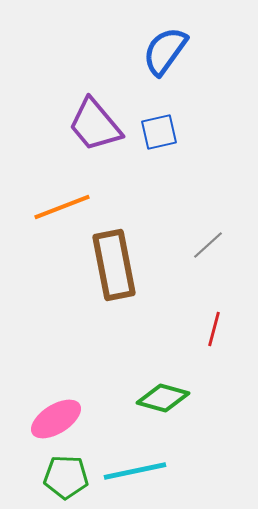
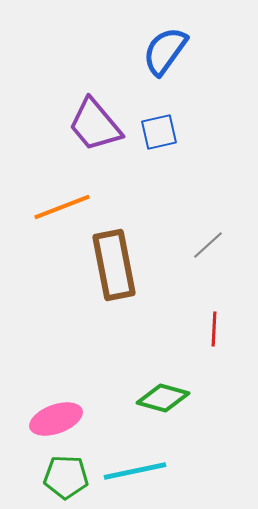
red line: rotated 12 degrees counterclockwise
pink ellipse: rotated 12 degrees clockwise
